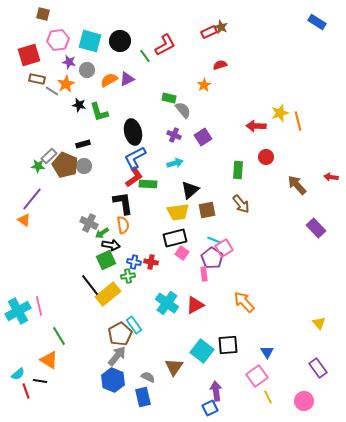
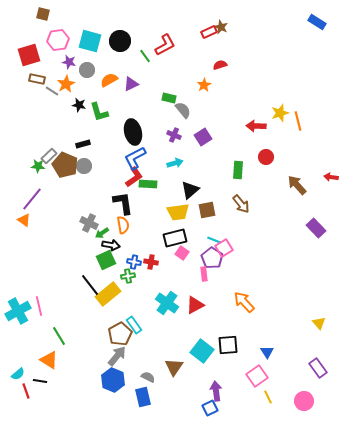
purple triangle at (127, 79): moved 4 px right, 5 px down
